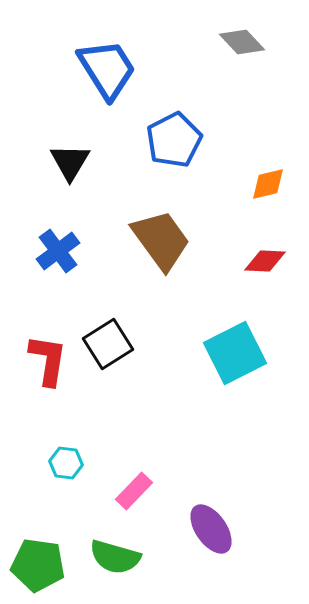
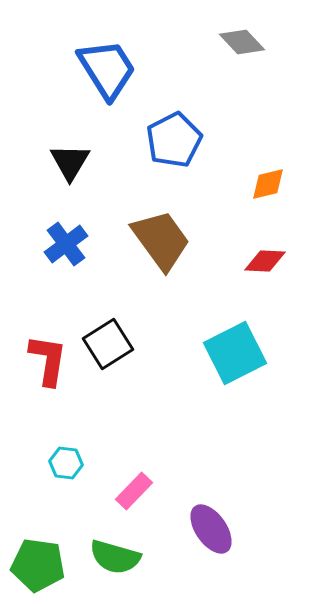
blue cross: moved 8 px right, 7 px up
